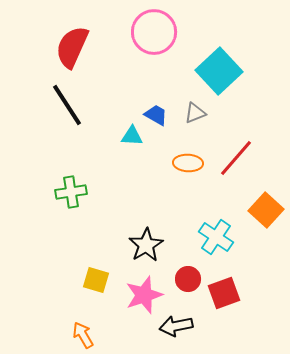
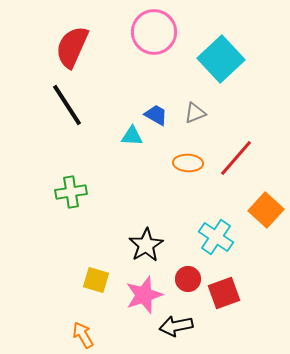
cyan square: moved 2 px right, 12 px up
